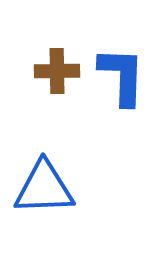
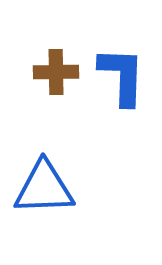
brown cross: moved 1 px left, 1 px down
